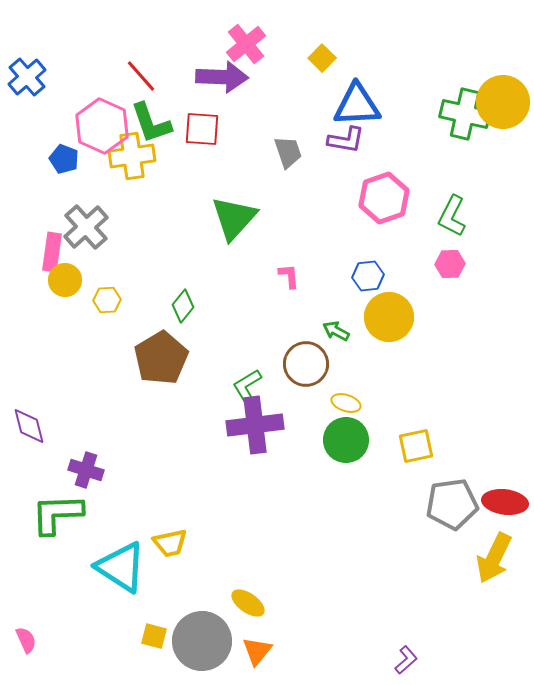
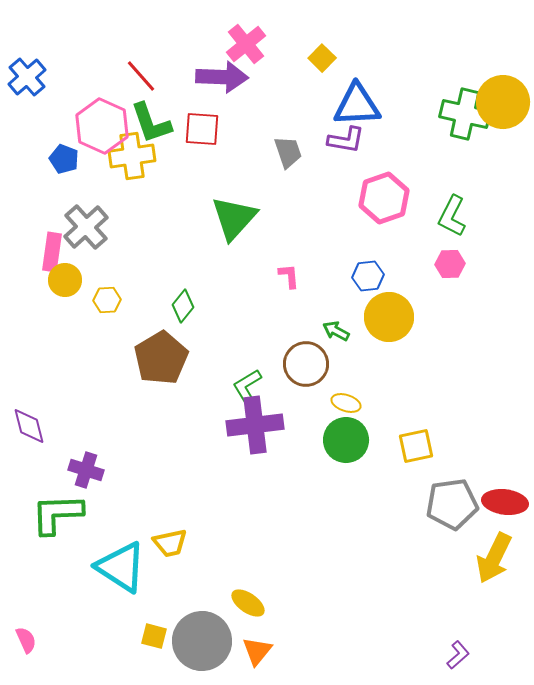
purple L-shape at (406, 660): moved 52 px right, 5 px up
